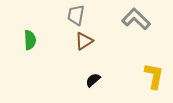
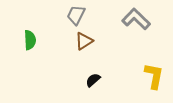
gray trapezoid: rotated 15 degrees clockwise
